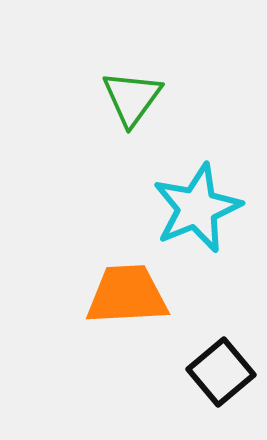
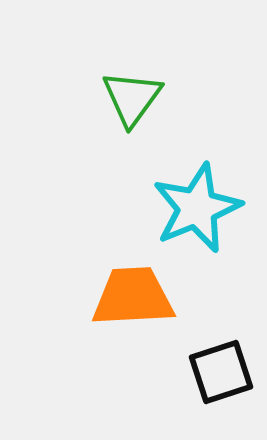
orange trapezoid: moved 6 px right, 2 px down
black square: rotated 22 degrees clockwise
